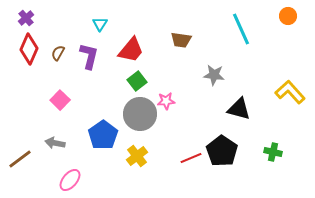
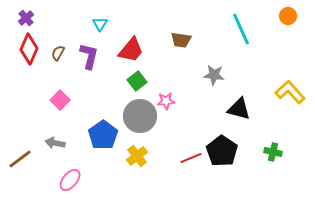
gray circle: moved 2 px down
